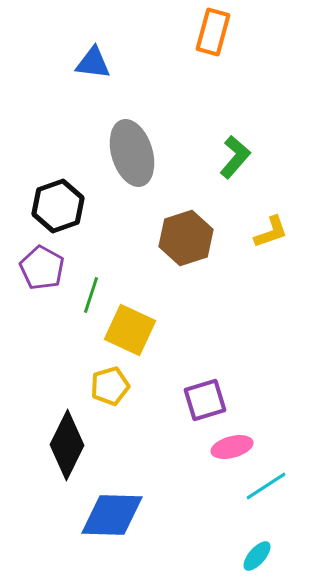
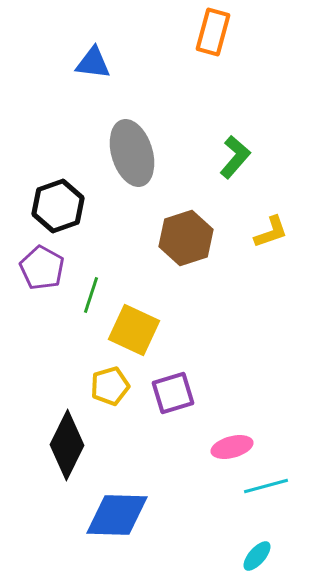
yellow square: moved 4 px right
purple square: moved 32 px left, 7 px up
cyan line: rotated 18 degrees clockwise
blue diamond: moved 5 px right
